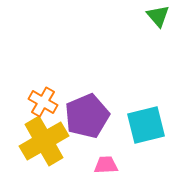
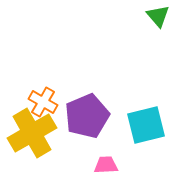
yellow cross: moved 12 px left, 8 px up
